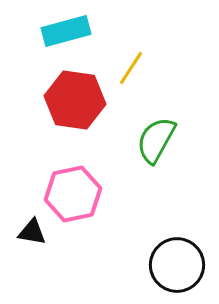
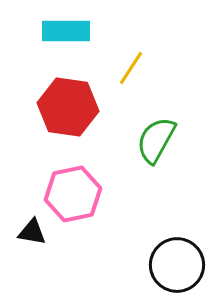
cyan rectangle: rotated 15 degrees clockwise
red hexagon: moved 7 px left, 7 px down
